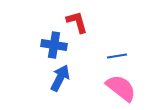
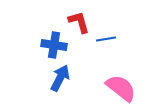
red L-shape: moved 2 px right
blue line: moved 11 px left, 17 px up
